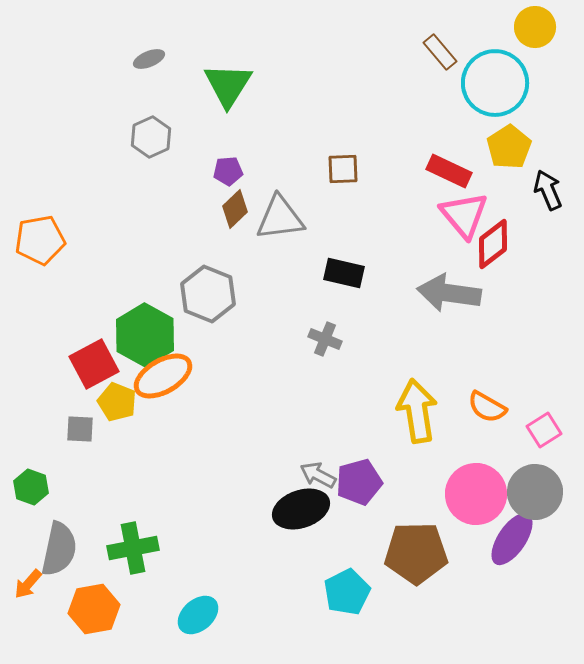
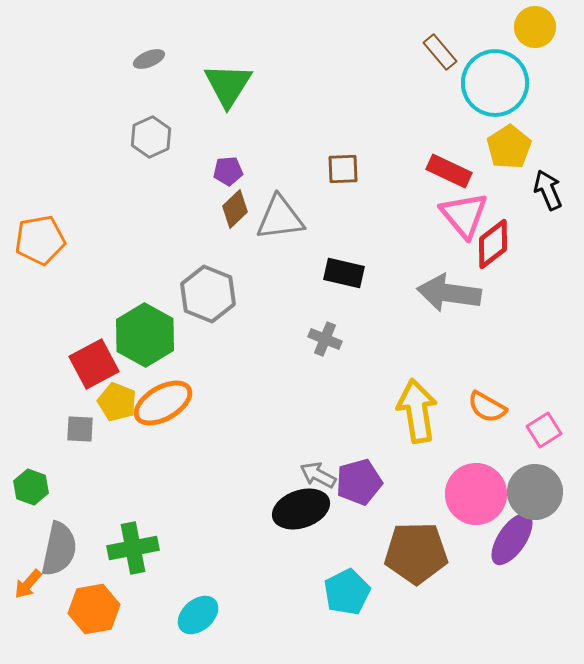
orange ellipse at (163, 376): moved 27 px down
